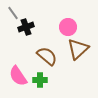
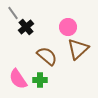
black cross: rotated 21 degrees counterclockwise
pink semicircle: moved 3 px down
